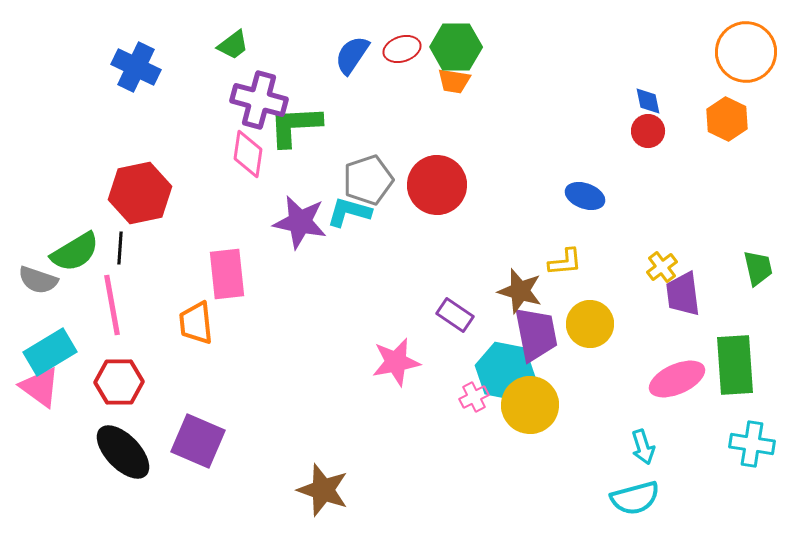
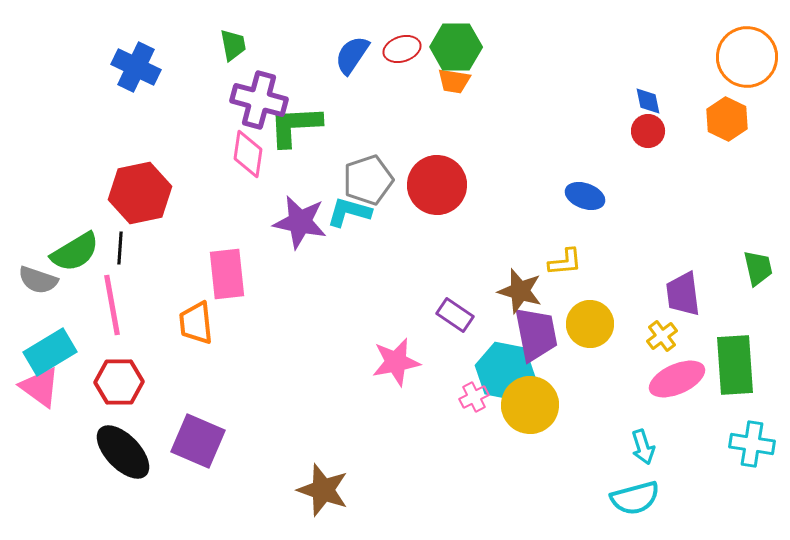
green trapezoid at (233, 45): rotated 64 degrees counterclockwise
orange circle at (746, 52): moved 1 px right, 5 px down
yellow cross at (662, 267): moved 69 px down
